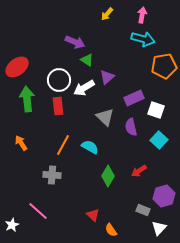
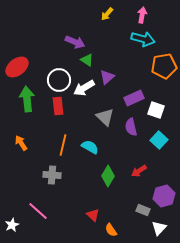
orange line: rotated 15 degrees counterclockwise
